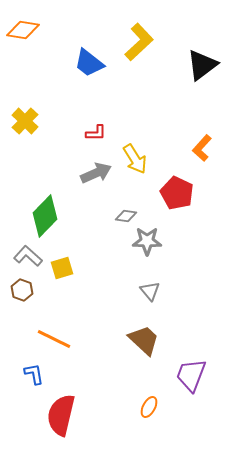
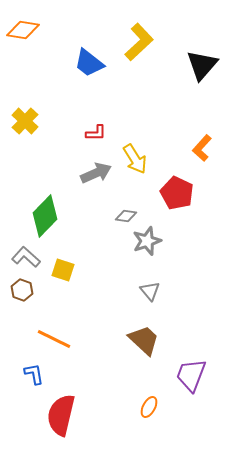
black triangle: rotated 12 degrees counterclockwise
gray star: rotated 20 degrees counterclockwise
gray L-shape: moved 2 px left, 1 px down
yellow square: moved 1 px right, 2 px down; rotated 35 degrees clockwise
